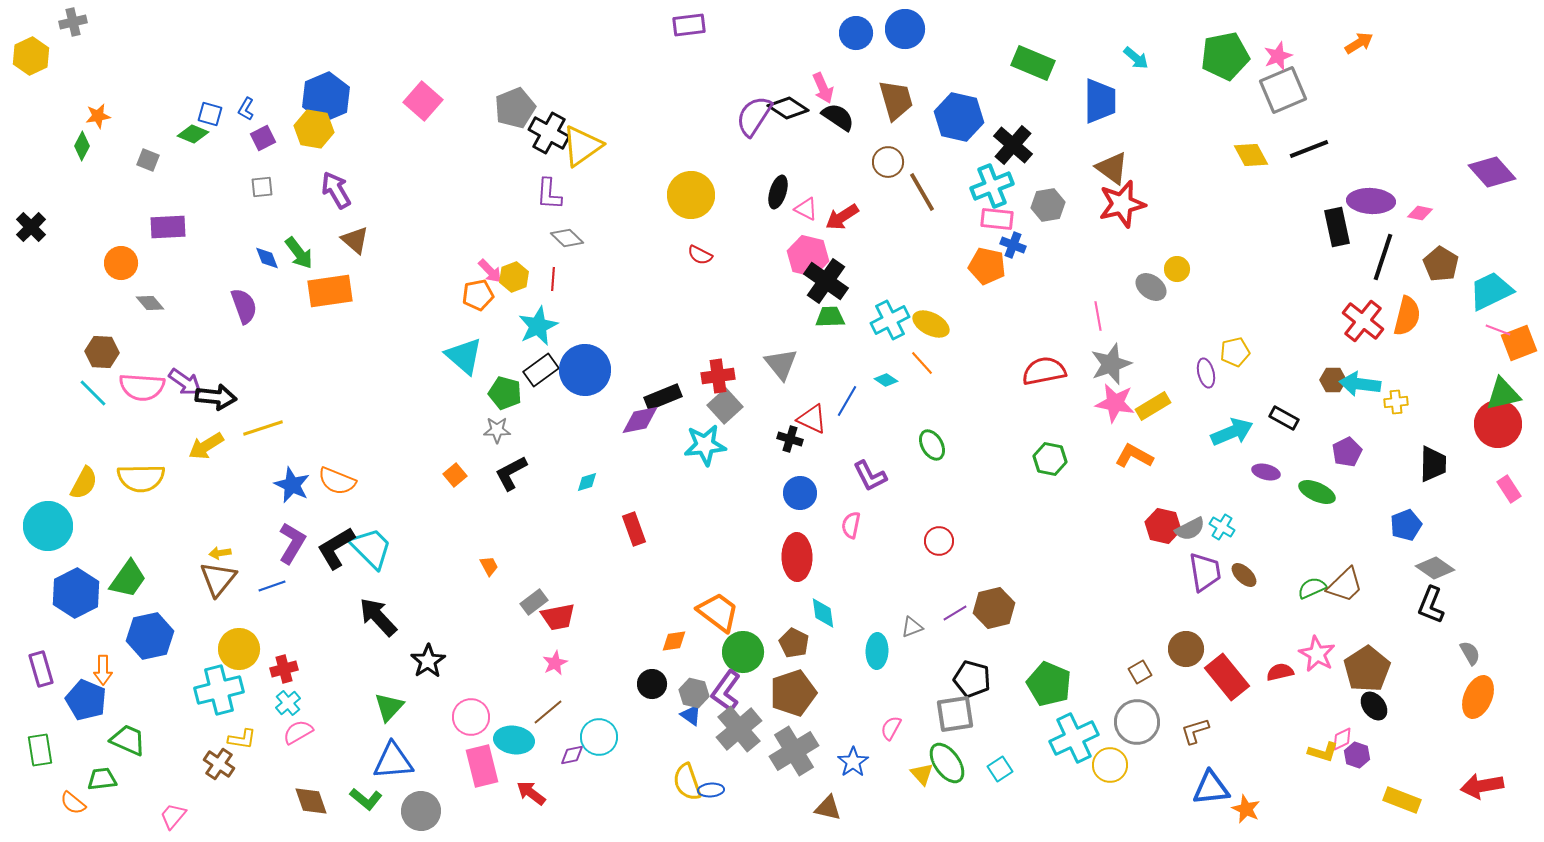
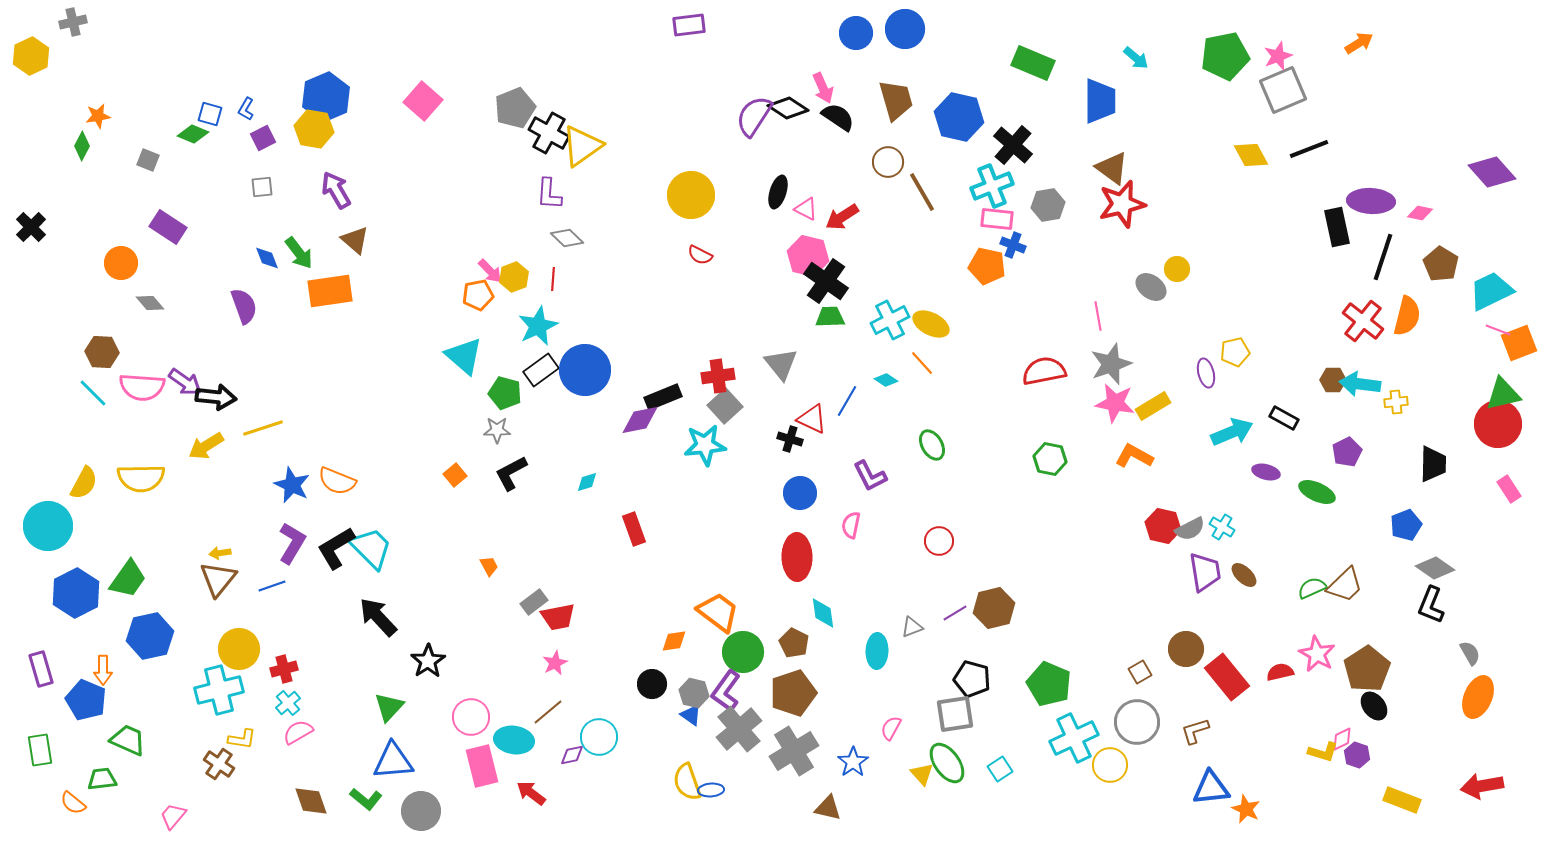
purple rectangle at (168, 227): rotated 36 degrees clockwise
